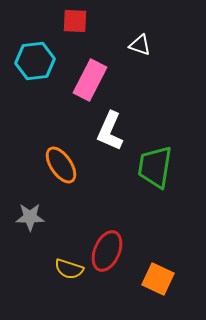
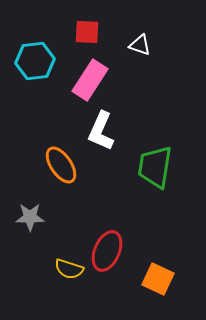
red square: moved 12 px right, 11 px down
pink rectangle: rotated 6 degrees clockwise
white L-shape: moved 9 px left
